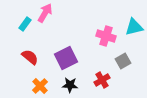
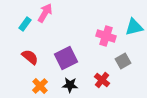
red cross: rotated 21 degrees counterclockwise
